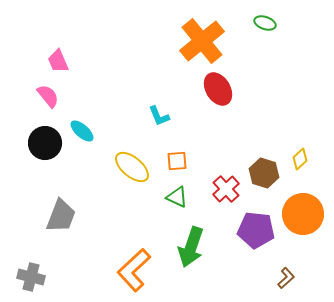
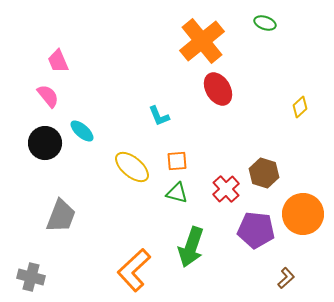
yellow diamond: moved 52 px up
green triangle: moved 4 px up; rotated 10 degrees counterclockwise
